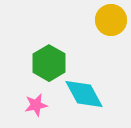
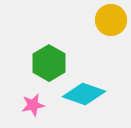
cyan diamond: rotated 42 degrees counterclockwise
pink star: moved 3 px left
